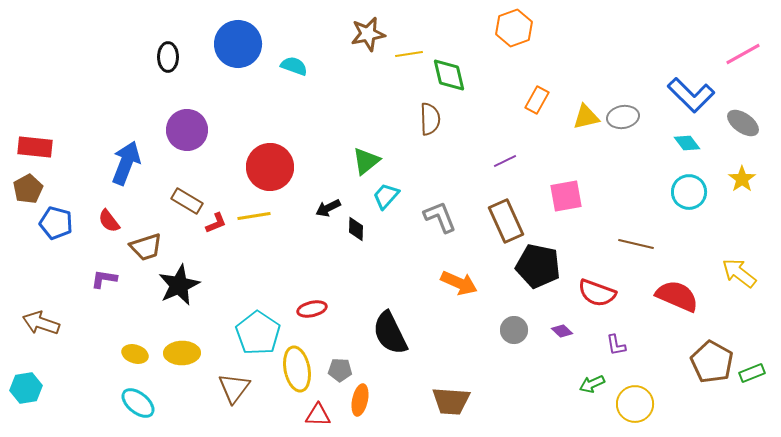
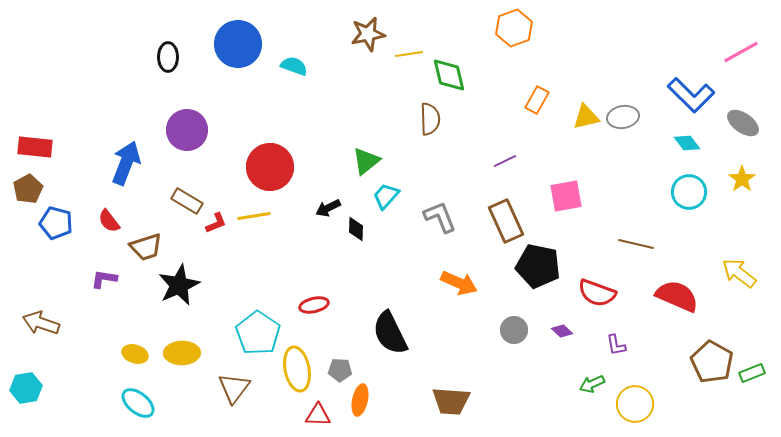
pink line at (743, 54): moved 2 px left, 2 px up
red ellipse at (312, 309): moved 2 px right, 4 px up
